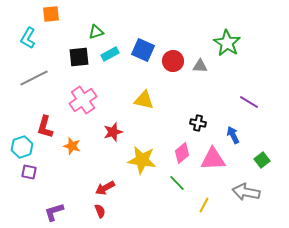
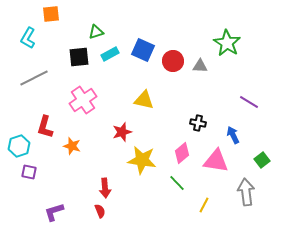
red star: moved 9 px right
cyan hexagon: moved 3 px left, 1 px up
pink triangle: moved 3 px right, 2 px down; rotated 12 degrees clockwise
red arrow: rotated 66 degrees counterclockwise
gray arrow: rotated 72 degrees clockwise
